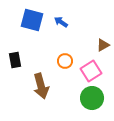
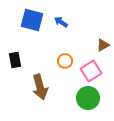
brown arrow: moved 1 px left, 1 px down
green circle: moved 4 px left
